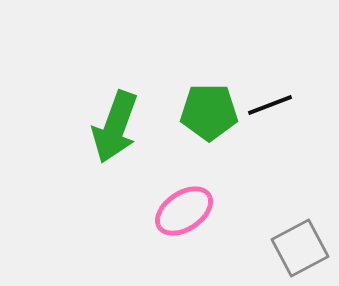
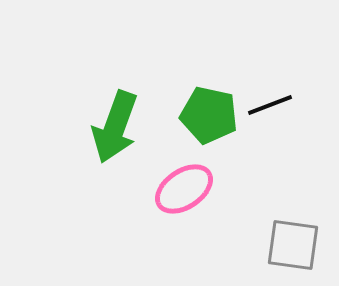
green pentagon: moved 3 px down; rotated 12 degrees clockwise
pink ellipse: moved 22 px up
gray square: moved 7 px left, 3 px up; rotated 36 degrees clockwise
